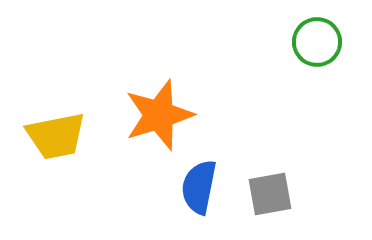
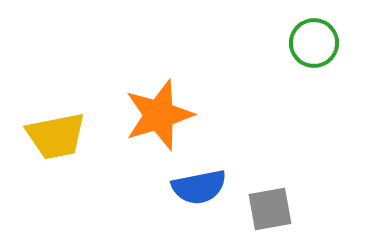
green circle: moved 3 px left, 1 px down
blue semicircle: rotated 112 degrees counterclockwise
gray square: moved 15 px down
